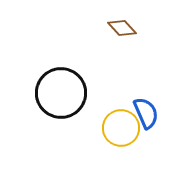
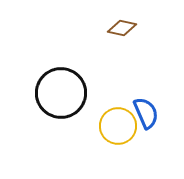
brown diamond: rotated 36 degrees counterclockwise
yellow circle: moved 3 px left, 2 px up
